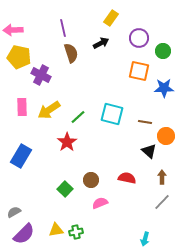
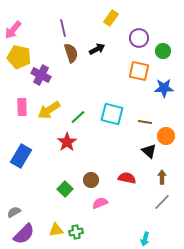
pink arrow: rotated 48 degrees counterclockwise
black arrow: moved 4 px left, 6 px down
